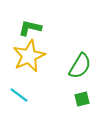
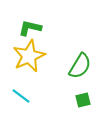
cyan line: moved 2 px right, 1 px down
green square: moved 1 px right, 1 px down
